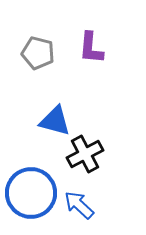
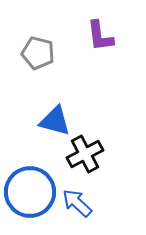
purple L-shape: moved 9 px right, 12 px up; rotated 12 degrees counterclockwise
blue circle: moved 1 px left, 1 px up
blue arrow: moved 2 px left, 2 px up
